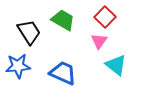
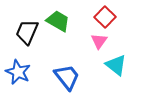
green trapezoid: moved 5 px left, 1 px down
black trapezoid: moved 2 px left; rotated 124 degrees counterclockwise
blue star: moved 6 px down; rotated 30 degrees clockwise
blue trapezoid: moved 4 px right, 4 px down; rotated 28 degrees clockwise
